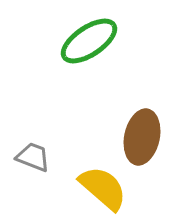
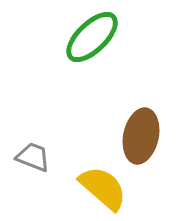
green ellipse: moved 3 px right, 4 px up; rotated 10 degrees counterclockwise
brown ellipse: moved 1 px left, 1 px up
